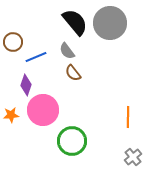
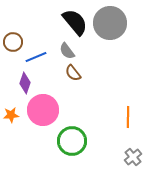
purple diamond: moved 1 px left, 2 px up
